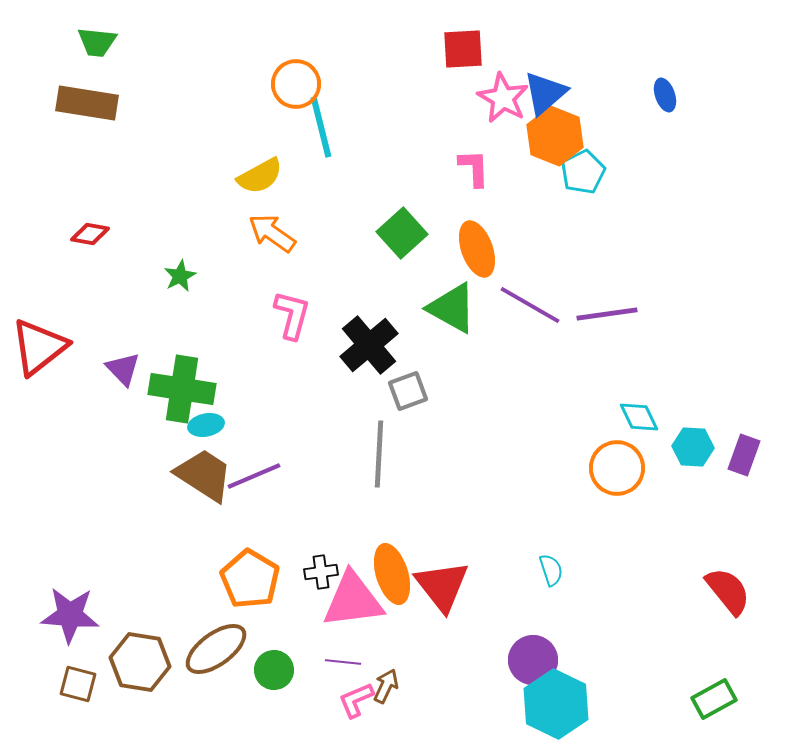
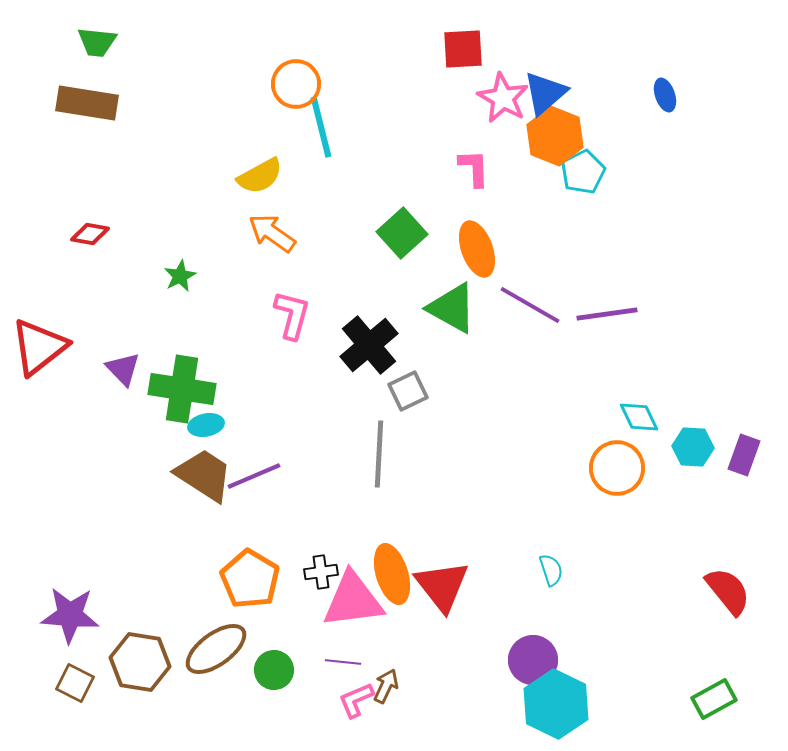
gray square at (408, 391): rotated 6 degrees counterclockwise
brown square at (78, 684): moved 3 px left, 1 px up; rotated 12 degrees clockwise
